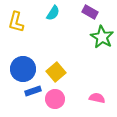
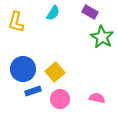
yellow square: moved 1 px left
pink circle: moved 5 px right
